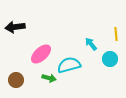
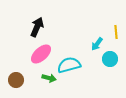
black arrow: moved 22 px right; rotated 120 degrees clockwise
yellow line: moved 2 px up
cyan arrow: moved 6 px right; rotated 104 degrees counterclockwise
